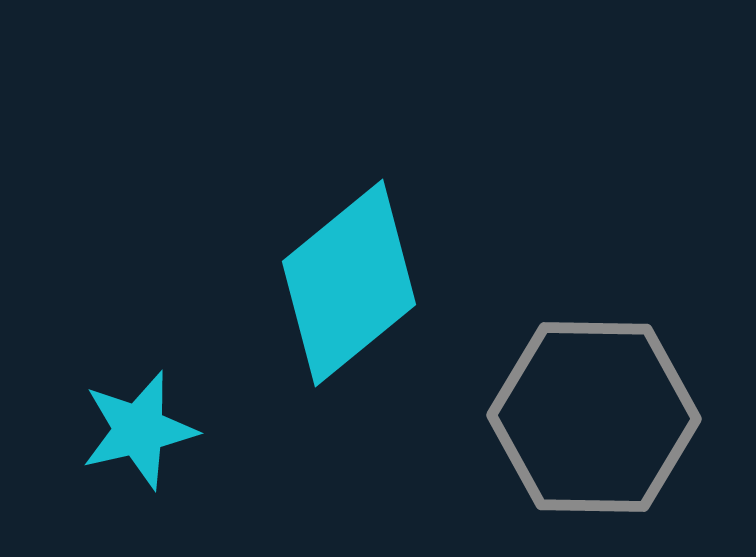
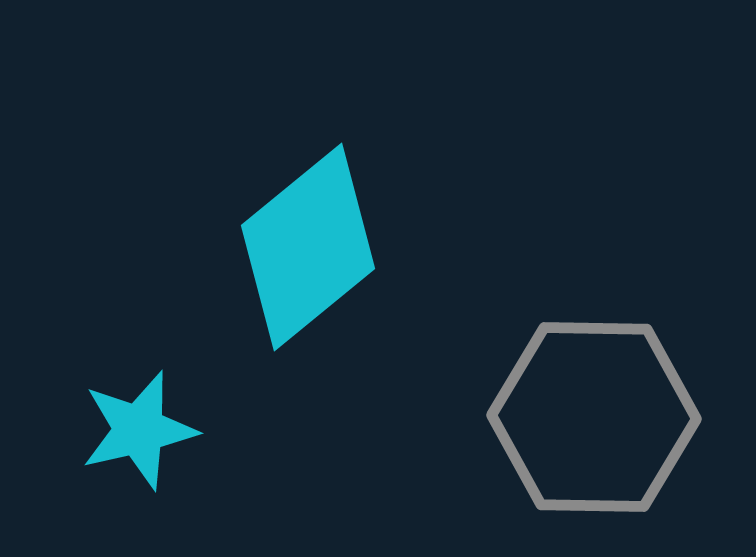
cyan diamond: moved 41 px left, 36 px up
